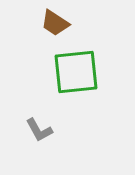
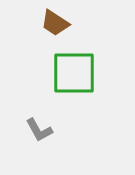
green square: moved 2 px left, 1 px down; rotated 6 degrees clockwise
